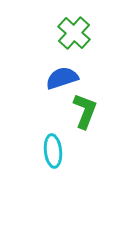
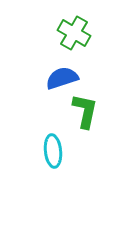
green cross: rotated 12 degrees counterclockwise
green L-shape: rotated 9 degrees counterclockwise
